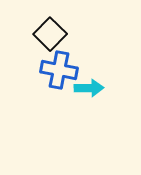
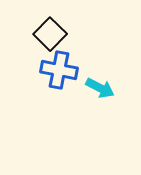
cyan arrow: moved 11 px right; rotated 28 degrees clockwise
